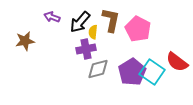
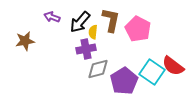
red semicircle: moved 4 px left, 4 px down
purple pentagon: moved 8 px left, 9 px down
